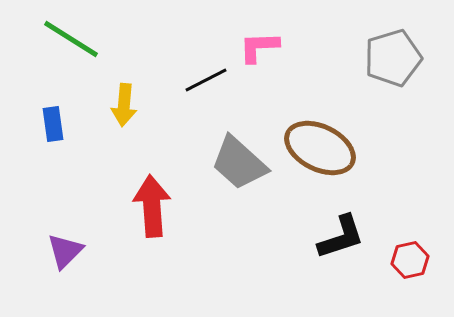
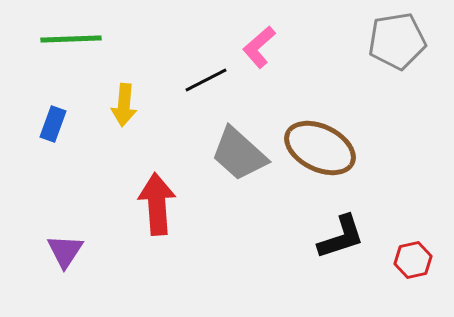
green line: rotated 34 degrees counterclockwise
pink L-shape: rotated 39 degrees counterclockwise
gray pentagon: moved 4 px right, 17 px up; rotated 8 degrees clockwise
blue rectangle: rotated 28 degrees clockwise
gray trapezoid: moved 9 px up
red arrow: moved 5 px right, 2 px up
purple triangle: rotated 12 degrees counterclockwise
red hexagon: moved 3 px right
